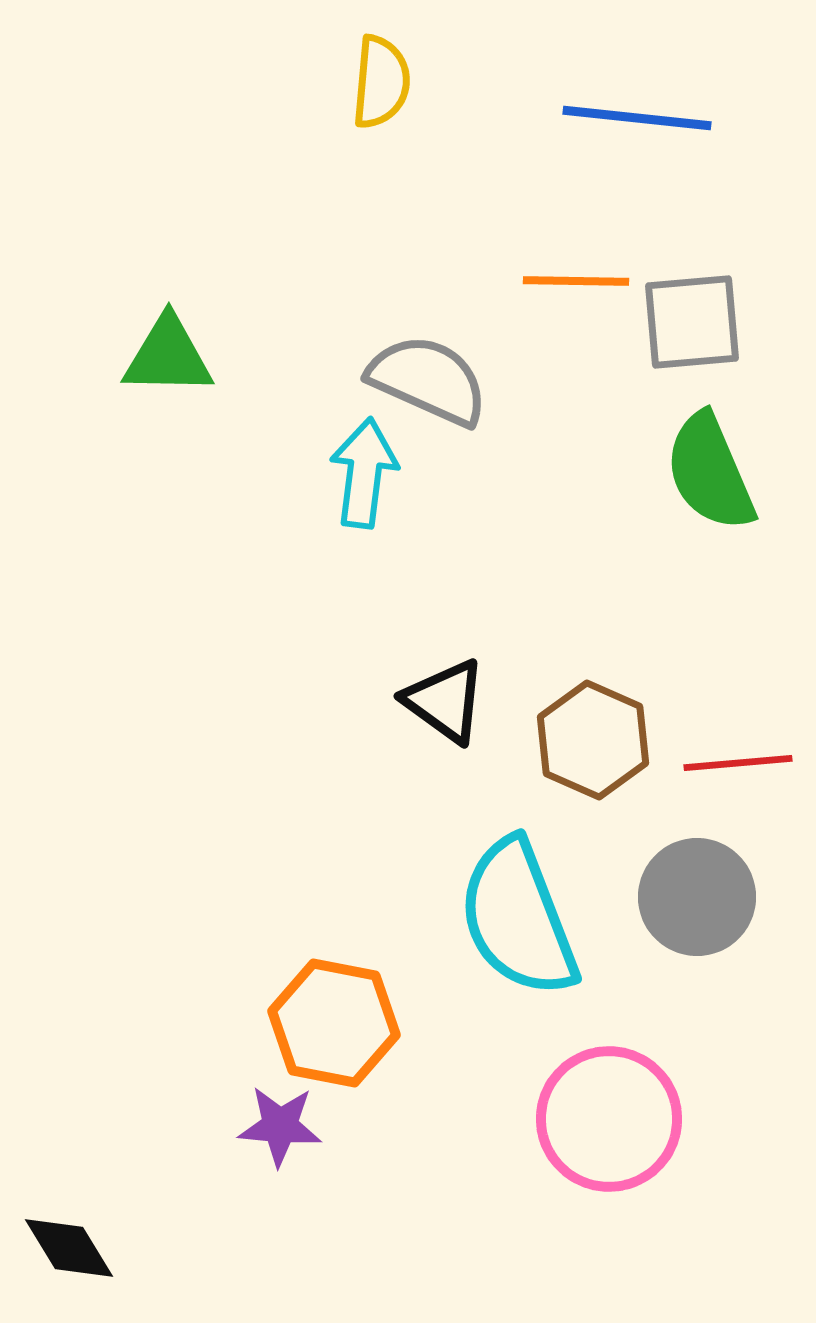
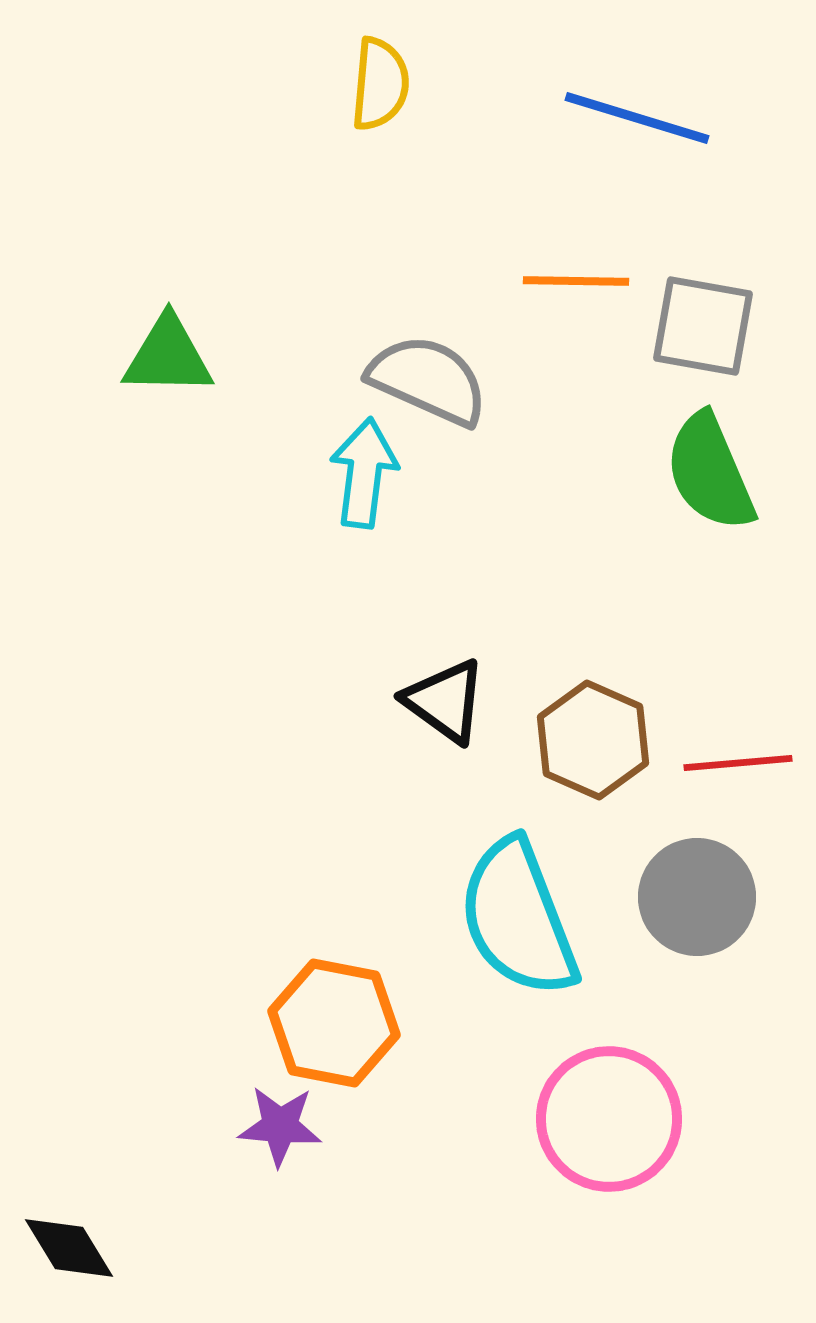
yellow semicircle: moved 1 px left, 2 px down
blue line: rotated 11 degrees clockwise
gray square: moved 11 px right, 4 px down; rotated 15 degrees clockwise
